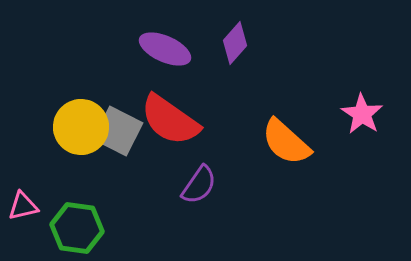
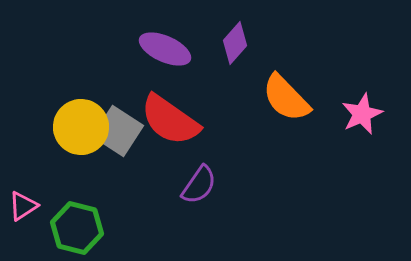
pink star: rotated 15 degrees clockwise
gray square: rotated 6 degrees clockwise
orange semicircle: moved 44 px up; rotated 4 degrees clockwise
pink triangle: rotated 20 degrees counterclockwise
green hexagon: rotated 6 degrees clockwise
